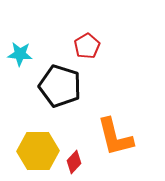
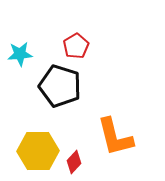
red pentagon: moved 11 px left
cyan star: rotated 10 degrees counterclockwise
